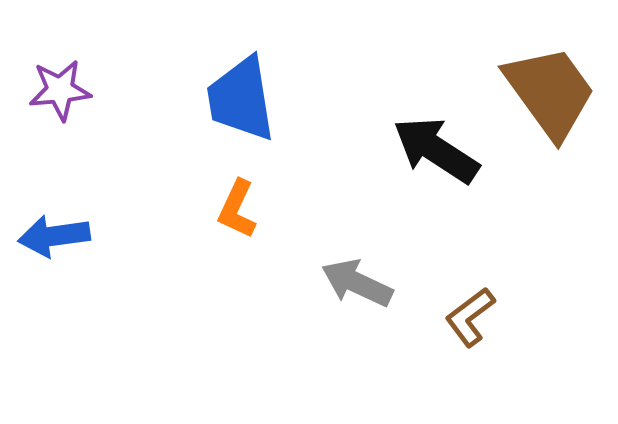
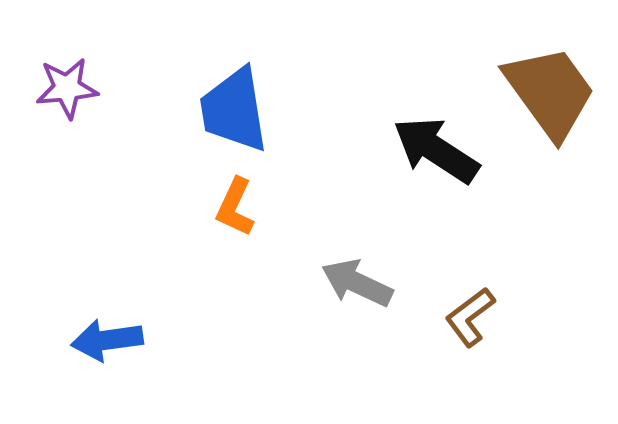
purple star: moved 7 px right, 2 px up
blue trapezoid: moved 7 px left, 11 px down
orange L-shape: moved 2 px left, 2 px up
blue arrow: moved 53 px right, 104 px down
